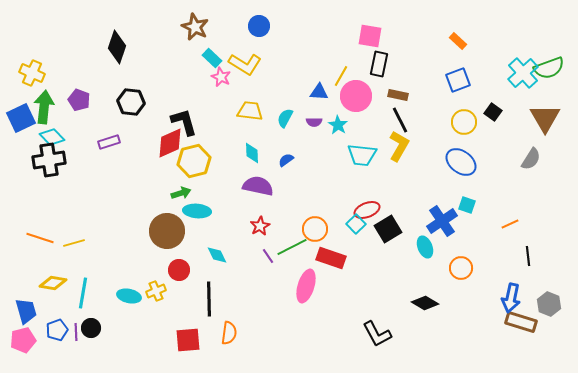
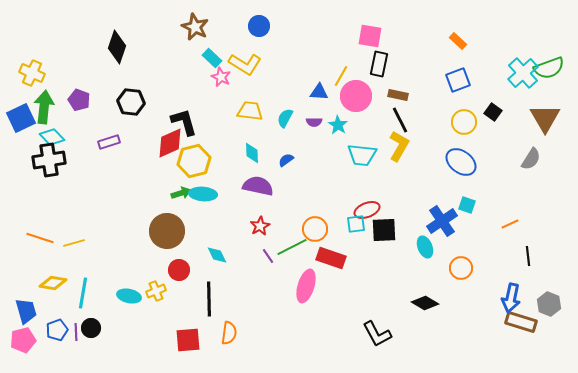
cyan ellipse at (197, 211): moved 6 px right, 17 px up
cyan square at (356, 224): rotated 36 degrees clockwise
black square at (388, 229): moved 4 px left, 1 px down; rotated 28 degrees clockwise
